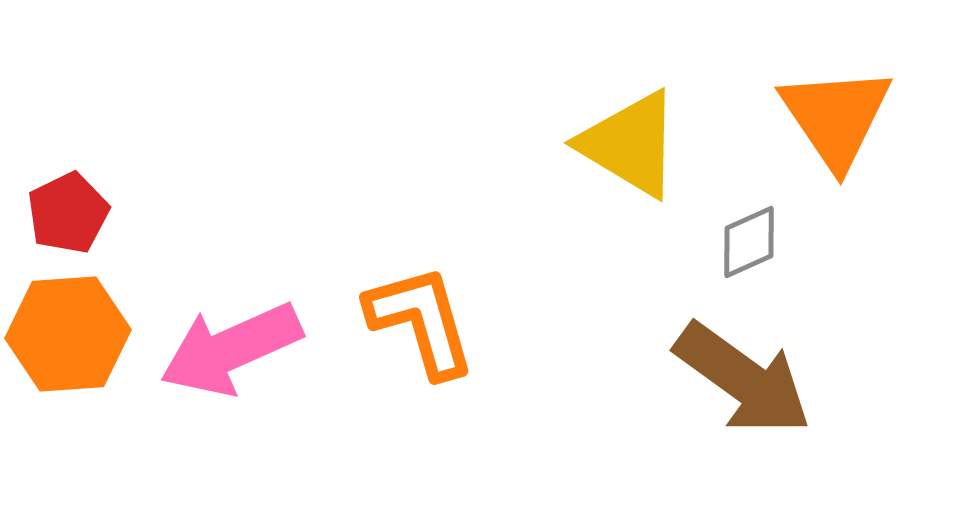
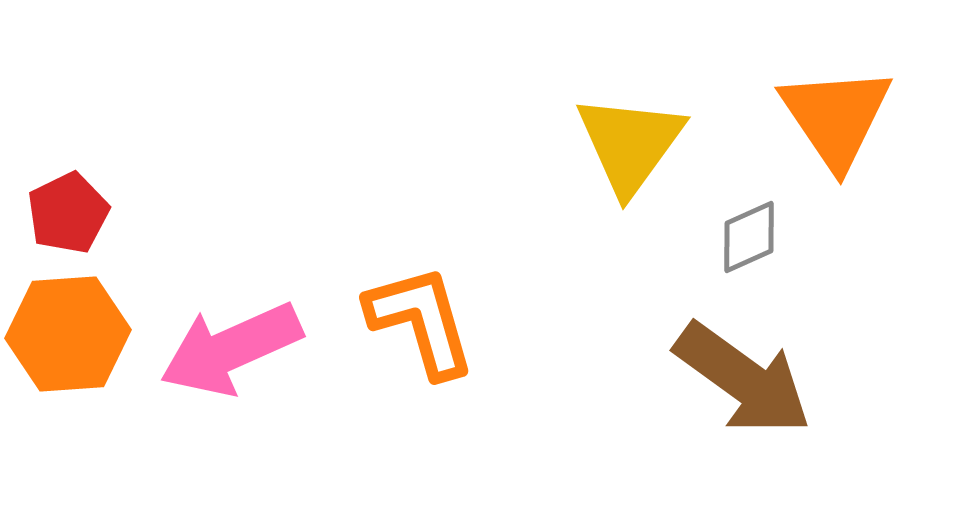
yellow triangle: rotated 35 degrees clockwise
gray diamond: moved 5 px up
